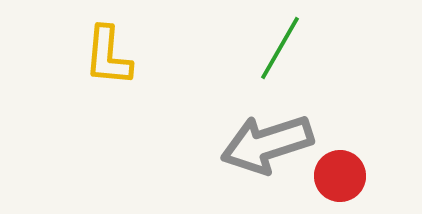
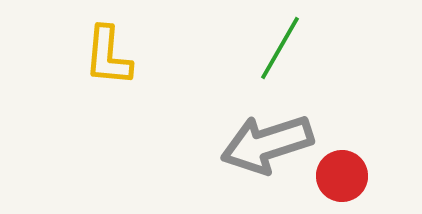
red circle: moved 2 px right
